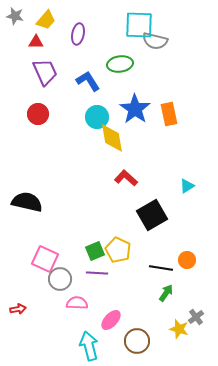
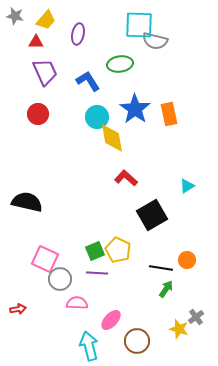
green arrow: moved 4 px up
